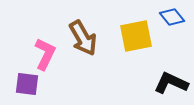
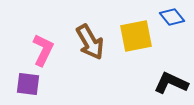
brown arrow: moved 7 px right, 4 px down
pink L-shape: moved 2 px left, 4 px up
purple square: moved 1 px right
